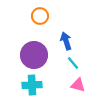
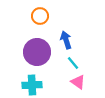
blue arrow: moved 1 px up
purple circle: moved 3 px right, 3 px up
pink triangle: moved 3 px up; rotated 21 degrees clockwise
